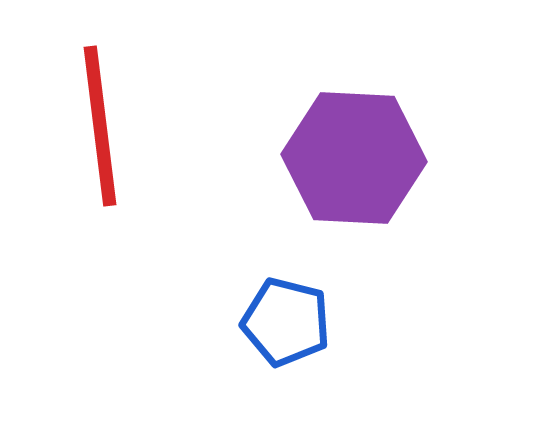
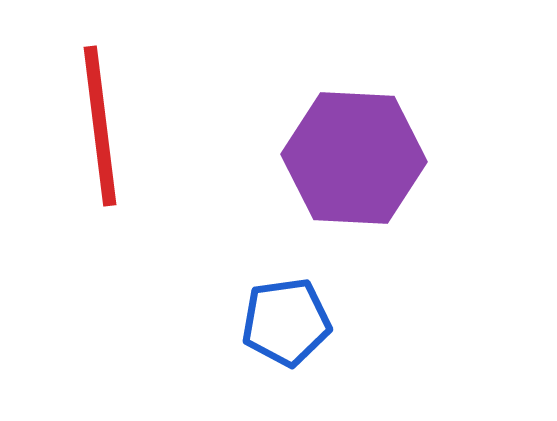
blue pentagon: rotated 22 degrees counterclockwise
